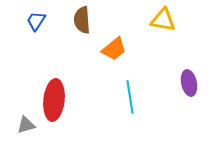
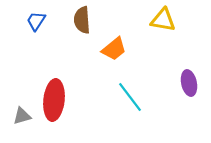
cyan line: rotated 28 degrees counterclockwise
gray triangle: moved 4 px left, 9 px up
